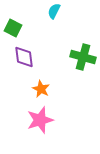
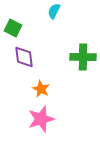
green cross: rotated 15 degrees counterclockwise
pink star: moved 1 px right, 1 px up
